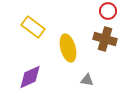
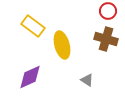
yellow rectangle: moved 1 px up
brown cross: moved 1 px right
yellow ellipse: moved 6 px left, 3 px up
gray triangle: rotated 24 degrees clockwise
